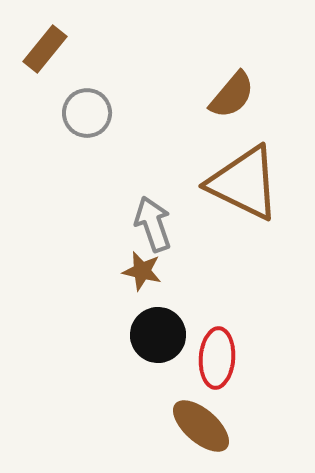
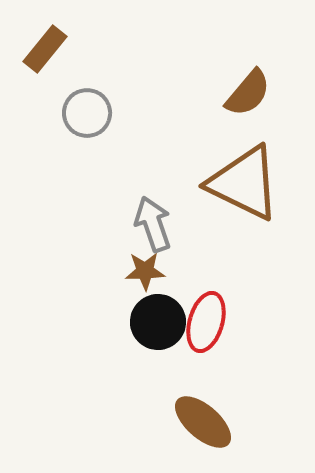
brown semicircle: moved 16 px right, 2 px up
brown star: moved 3 px right; rotated 15 degrees counterclockwise
black circle: moved 13 px up
red ellipse: moved 11 px left, 36 px up; rotated 12 degrees clockwise
brown ellipse: moved 2 px right, 4 px up
